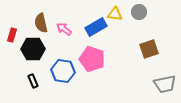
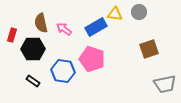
black rectangle: rotated 32 degrees counterclockwise
